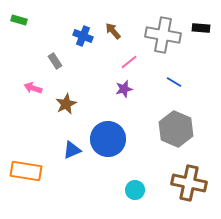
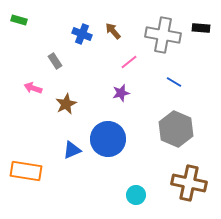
blue cross: moved 1 px left, 2 px up
purple star: moved 3 px left, 4 px down
cyan circle: moved 1 px right, 5 px down
